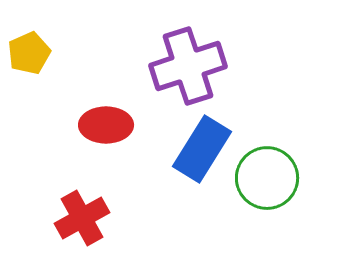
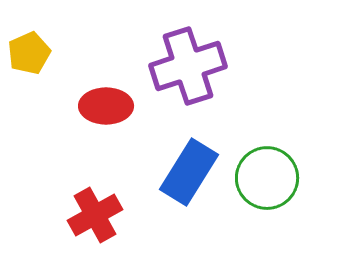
red ellipse: moved 19 px up
blue rectangle: moved 13 px left, 23 px down
red cross: moved 13 px right, 3 px up
